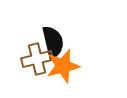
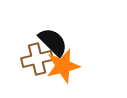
black semicircle: rotated 32 degrees counterclockwise
